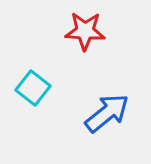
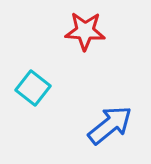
blue arrow: moved 3 px right, 12 px down
